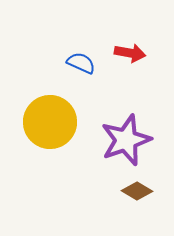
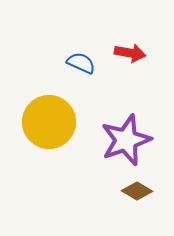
yellow circle: moved 1 px left
